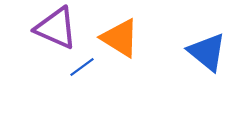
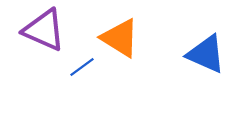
purple triangle: moved 12 px left, 2 px down
blue triangle: moved 1 px left, 2 px down; rotated 15 degrees counterclockwise
